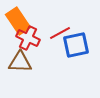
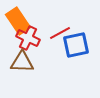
brown triangle: moved 2 px right
